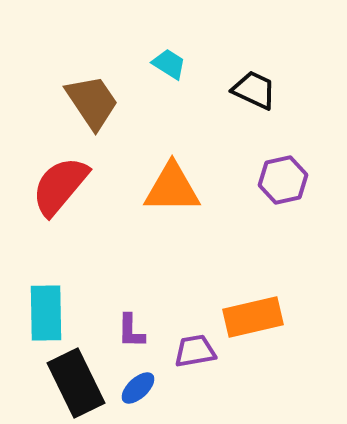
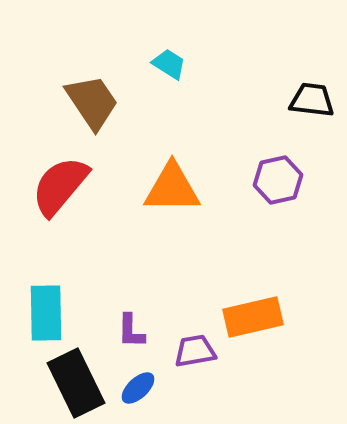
black trapezoid: moved 58 px right, 10 px down; rotated 18 degrees counterclockwise
purple hexagon: moved 5 px left
